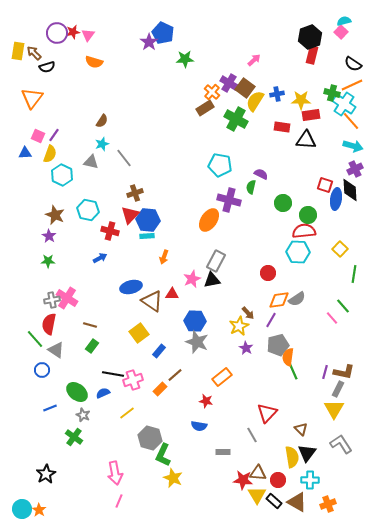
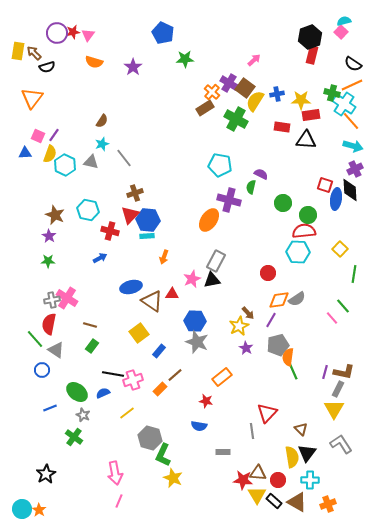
purple star at (149, 42): moved 16 px left, 25 px down
cyan hexagon at (62, 175): moved 3 px right, 10 px up
gray line at (252, 435): moved 4 px up; rotated 21 degrees clockwise
